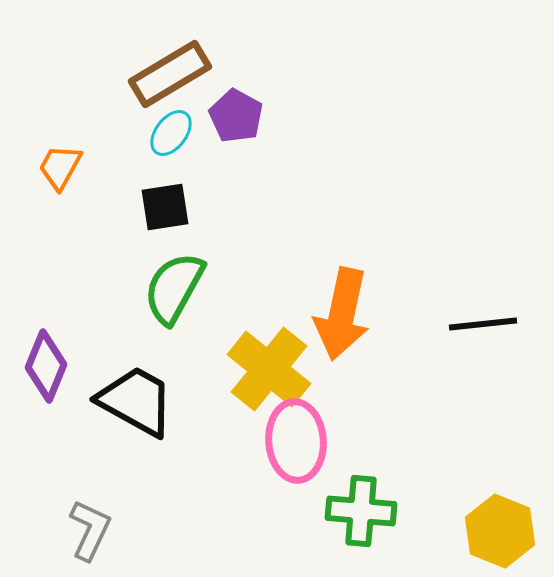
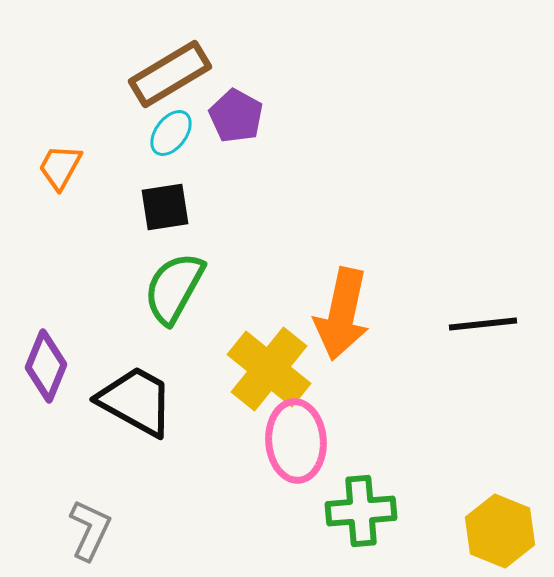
green cross: rotated 10 degrees counterclockwise
